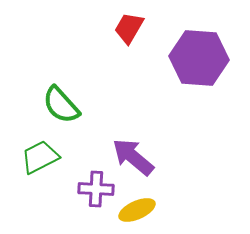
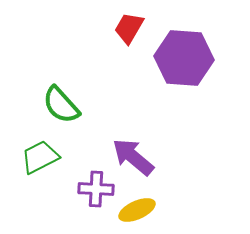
purple hexagon: moved 15 px left
